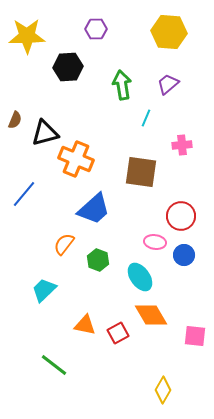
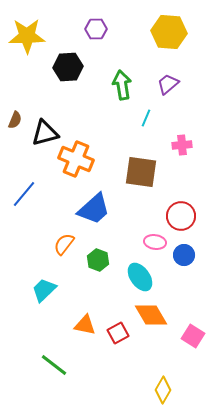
pink square: moved 2 px left; rotated 25 degrees clockwise
